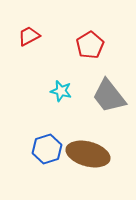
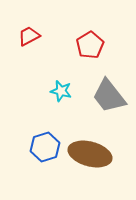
blue hexagon: moved 2 px left, 2 px up
brown ellipse: moved 2 px right
